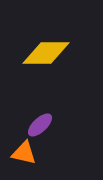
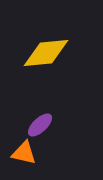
yellow diamond: rotated 6 degrees counterclockwise
